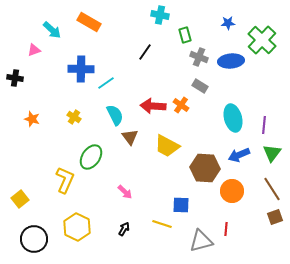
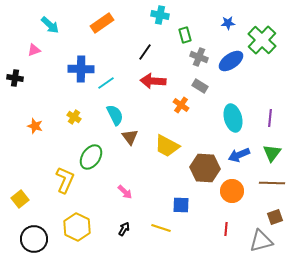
orange rectangle: moved 13 px right, 1 px down; rotated 65 degrees counterclockwise
cyan arrow: moved 2 px left, 5 px up
blue ellipse: rotated 30 degrees counterclockwise
red arrow: moved 25 px up
orange star: moved 3 px right, 7 px down
purple line: moved 6 px right, 7 px up
brown line: moved 6 px up; rotated 55 degrees counterclockwise
yellow line: moved 1 px left, 4 px down
gray triangle: moved 60 px right
